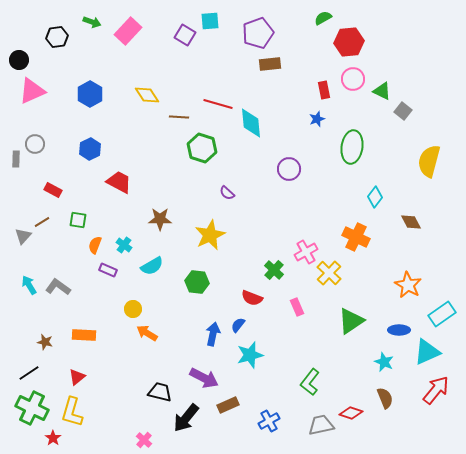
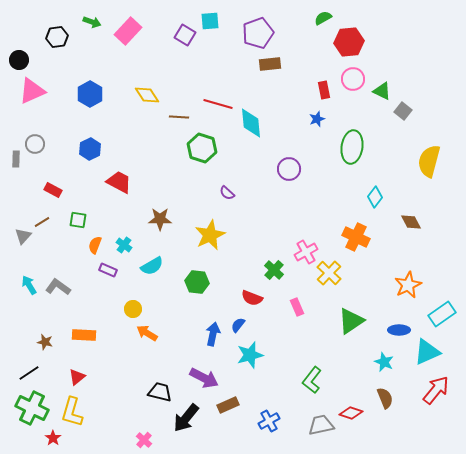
orange star at (408, 285): rotated 16 degrees clockwise
green L-shape at (310, 382): moved 2 px right, 2 px up
